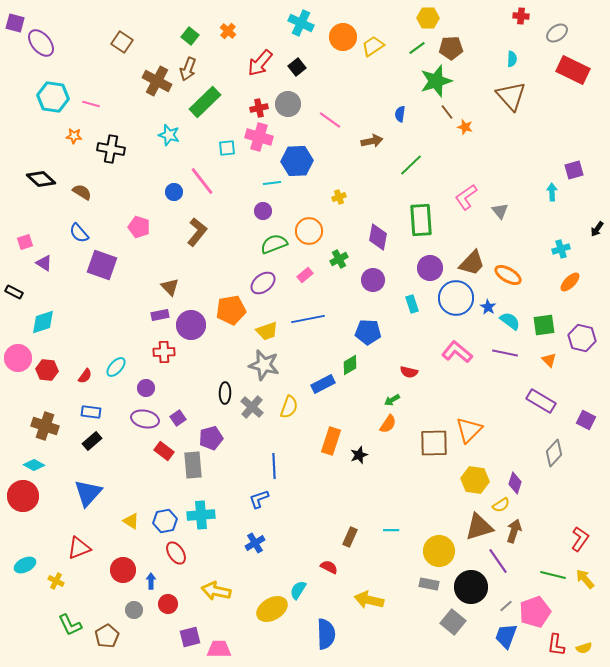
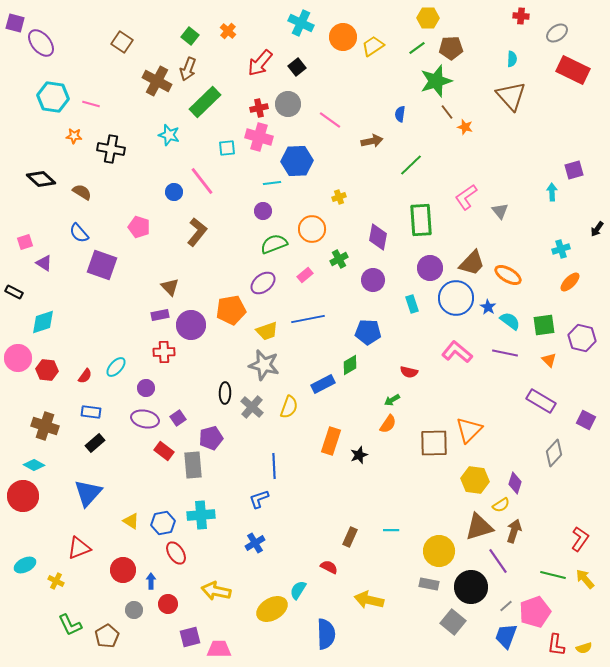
orange circle at (309, 231): moved 3 px right, 2 px up
black rectangle at (92, 441): moved 3 px right, 2 px down
blue hexagon at (165, 521): moved 2 px left, 2 px down
